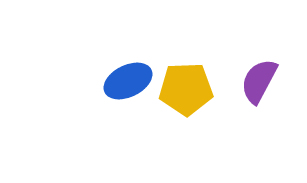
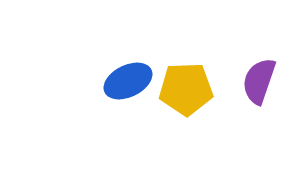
purple semicircle: rotated 9 degrees counterclockwise
